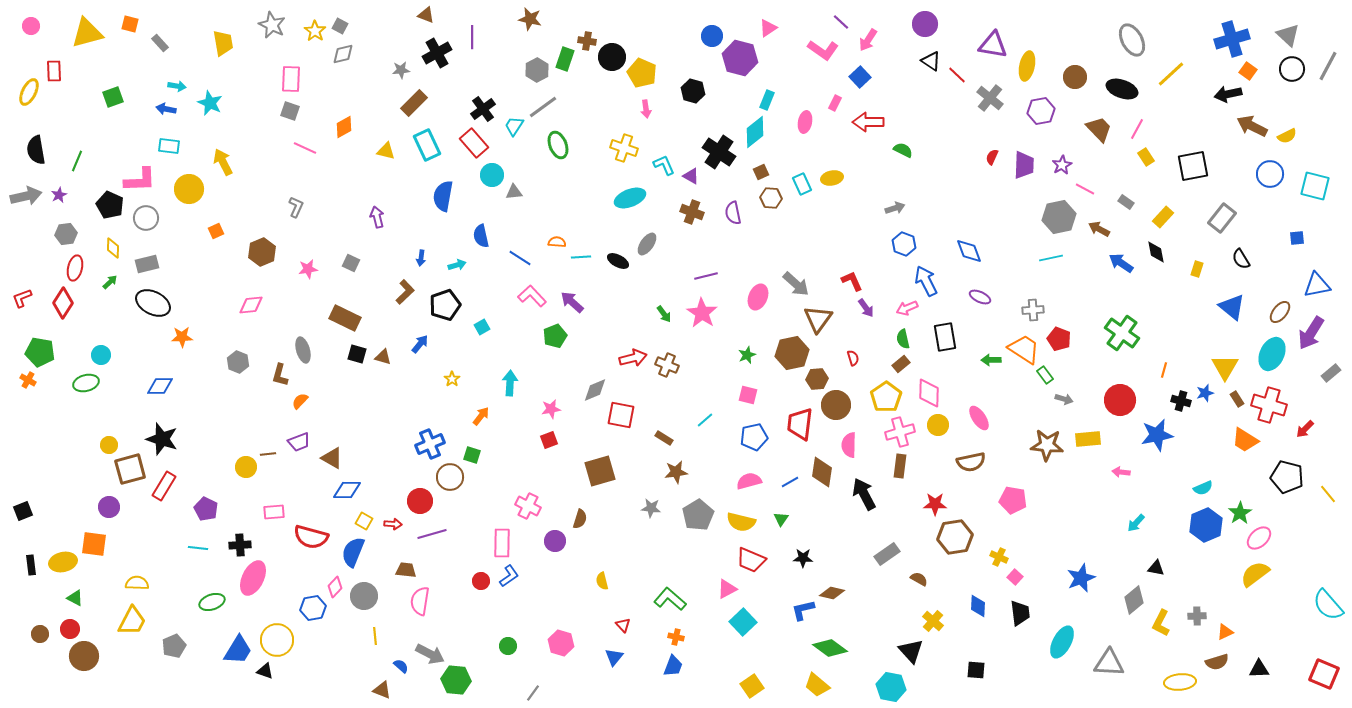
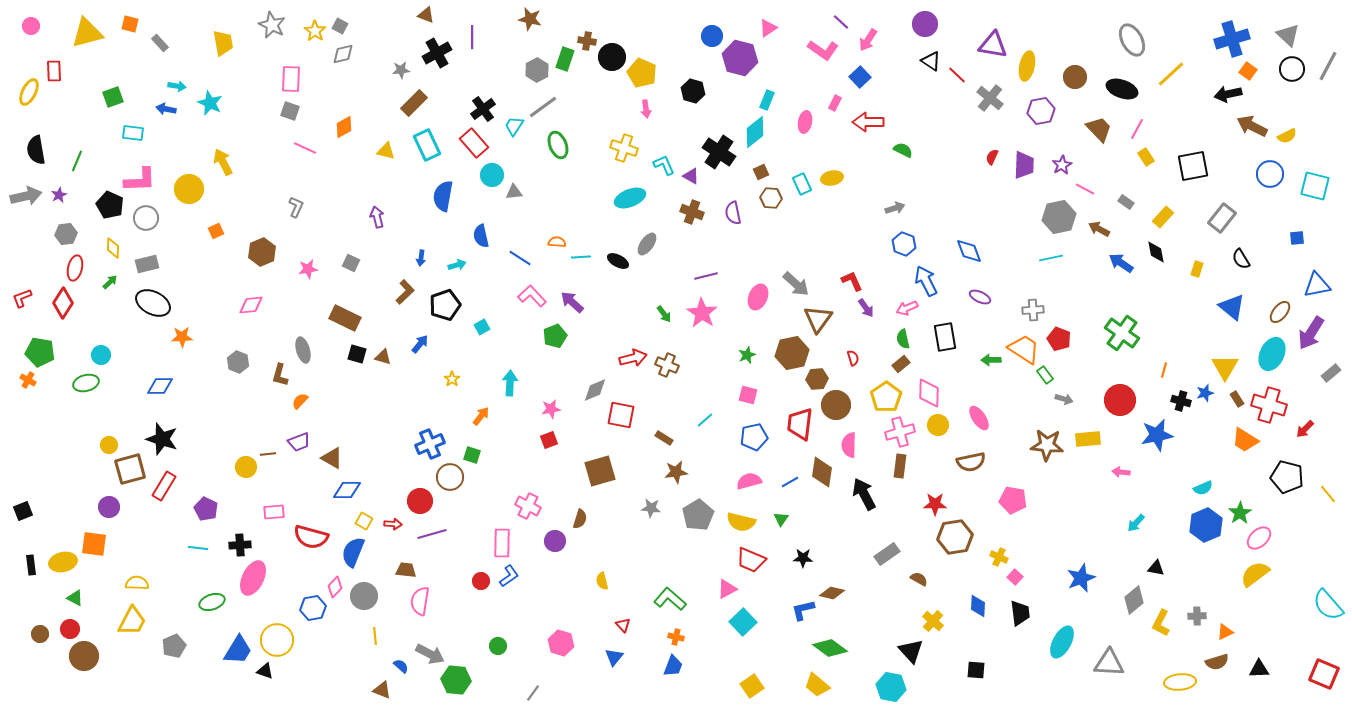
cyan rectangle at (169, 146): moved 36 px left, 13 px up
green circle at (508, 646): moved 10 px left
